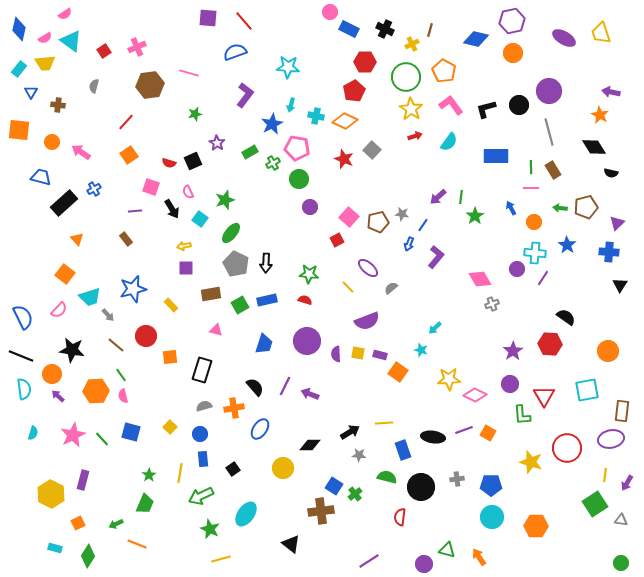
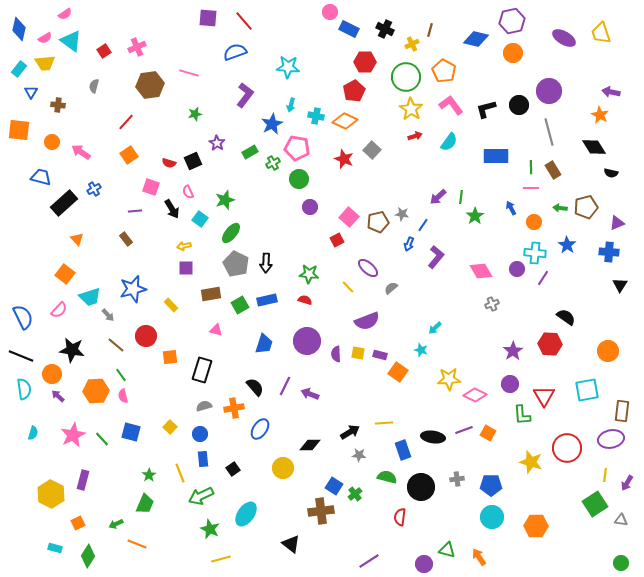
purple triangle at (617, 223): rotated 21 degrees clockwise
pink diamond at (480, 279): moved 1 px right, 8 px up
yellow line at (180, 473): rotated 30 degrees counterclockwise
